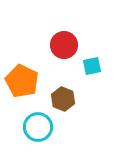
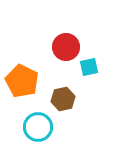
red circle: moved 2 px right, 2 px down
cyan square: moved 3 px left, 1 px down
brown hexagon: rotated 25 degrees clockwise
